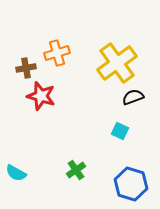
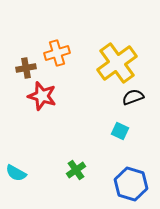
red star: moved 1 px right
